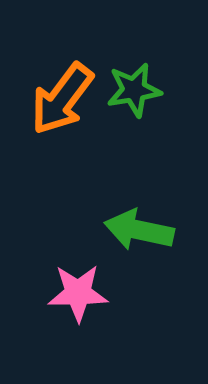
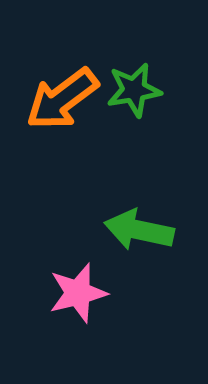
orange arrow: rotated 16 degrees clockwise
pink star: rotated 14 degrees counterclockwise
